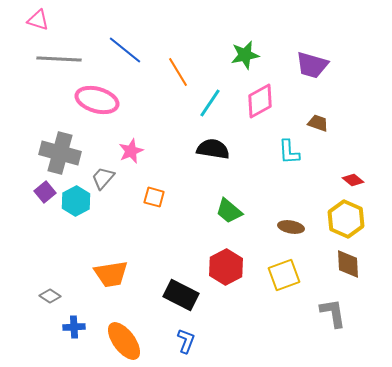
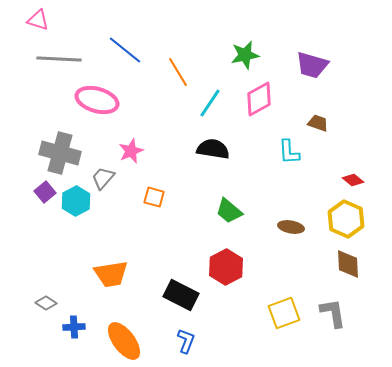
pink diamond: moved 1 px left, 2 px up
yellow square: moved 38 px down
gray diamond: moved 4 px left, 7 px down
